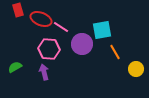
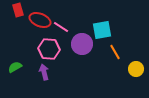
red ellipse: moved 1 px left, 1 px down
